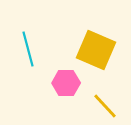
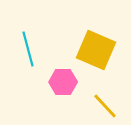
pink hexagon: moved 3 px left, 1 px up
